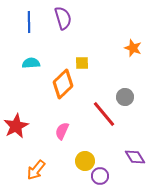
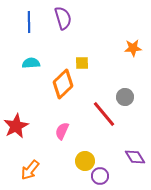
orange star: rotated 24 degrees counterclockwise
orange arrow: moved 6 px left
